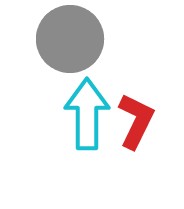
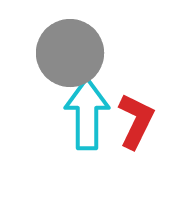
gray circle: moved 14 px down
